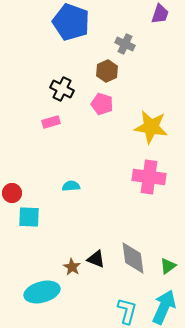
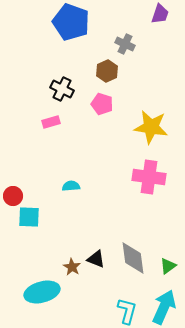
red circle: moved 1 px right, 3 px down
